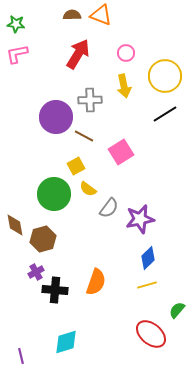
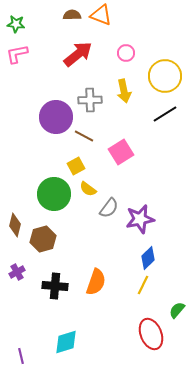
red arrow: rotated 20 degrees clockwise
yellow arrow: moved 5 px down
brown diamond: rotated 25 degrees clockwise
purple cross: moved 19 px left
yellow line: moved 4 px left; rotated 48 degrees counterclockwise
black cross: moved 4 px up
red ellipse: rotated 28 degrees clockwise
